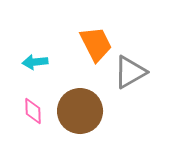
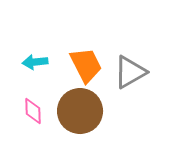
orange trapezoid: moved 10 px left, 21 px down
